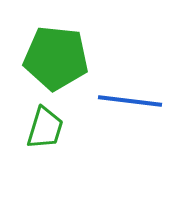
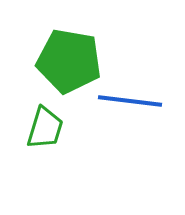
green pentagon: moved 13 px right, 3 px down; rotated 4 degrees clockwise
